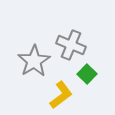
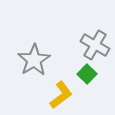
gray cross: moved 24 px right; rotated 8 degrees clockwise
gray star: moved 1 px up
